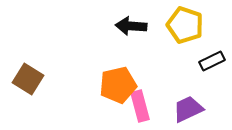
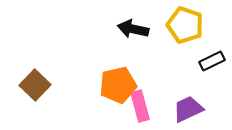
black arrow: moved 2 px right, 3 px down; rotated 8 degrees clockwise
brown square: moved 7 px right, 6 px down; rotated 12 degrees clockwise
